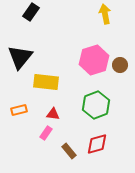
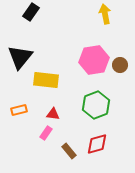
pink hexagon: rotated 8 degrees clockwise
yellow rectangle: moved 2 px up
